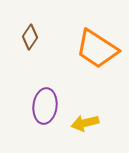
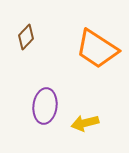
brown diamond: moved 4 px left; rotated 10 degrees clockwise
